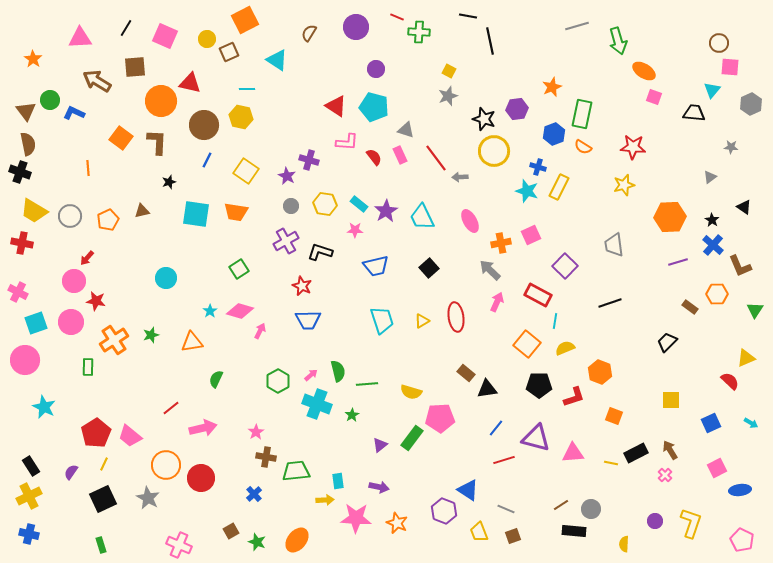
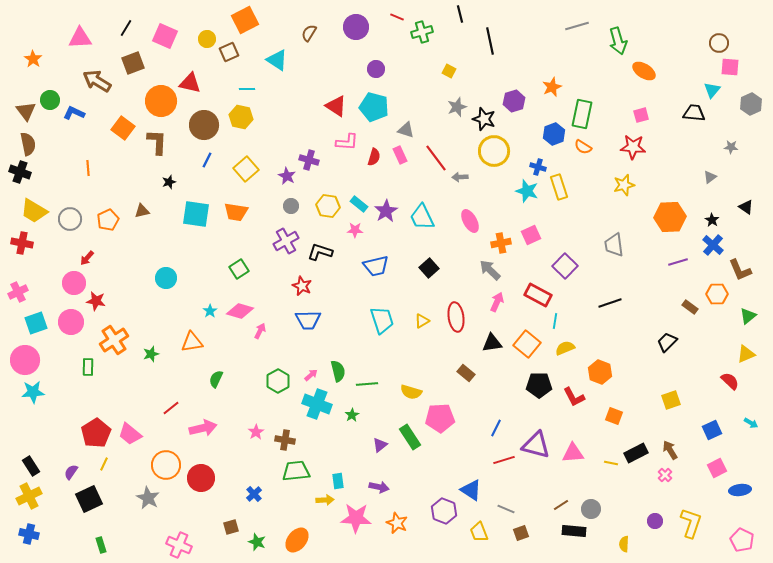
black line at (468, 16): moved 8 px left, 2 px up; rotated 66 degrees clockwise
green cross at (419, 32): moved 3 px right; rotated 20 degrees counterclockwise
brown square at (135, 67): moved 2 px left, 4 px up; rotated 15 degrees counterclockwise
gray star at (448, 96): moved 9 px right, 11 px down
pink square at (654, 97): moved 13 px left, 18 px down; rotated 35 degrees counterclockwise
purple hexagon at (517, 109): moved 3 px left, 8 px up; rotated 10 degrees counterclockwise
orange square at (121, 138): moved 2 px right, 10 px up
red semicircle at (374, 157): rotated 54 degrees clockwise
yellow square at (246, 171): moved 2 px up; rotated 15 degrees clockwise
yellow rectangle at (559, 187): rotated 45 degrees counterclockwise
yellow hexagon at (325, 204): moved 3 px right, 2 px down
black triangle at (744, 207): moved 2 px right
gray circle at (70, 216): moved 3 px down
brown L-shape at (740, 266): moved 4 px down
pink circle at (74, 281): moved 2 px down
pink cross at (18, 292): rotated 36 degrees clockwise
green triangle at (755, 310): moved 7 px left, 6 px down; rotated 18 degrees clockwise
green star at (151, 335): moved 19 px down
yellow triangle at (746, 358): moved 4 px up
black triangle at (487, 389): moved 5 px right, 46 px up
red L-shape at (574, 397): rotated 80 degrees clockwise
yellow square at (671, 400): rotated 18 degrees counterclockwise
cyan star at (44, 407): moved 11 px left, 15 px up; rotated 30 degrees counterclockwise
blue square at (711, 423): moved 1 px right, 7 px down
blue line at (496, 428): rotated 12 degrees counterclockwise
pink trapezoid at (130, 436): moved 2 px up
green rectangle at (412, 438): moved 2 px left, 1 px up; rotated 70 degrees counterclockwise
purple triangle at (536, 438): moved 7 px down
brown cross at (266, 457): moved 19 px right, 17 px up
blue triangle at (468, 490): moved 3 px right
black square at (103, 499): moved 14 px left
brown square at (231, 531): moved 4 px up; rotated 14 degrees clockwise
brown square at (513, 536): moved 8 px right, 3 px up
